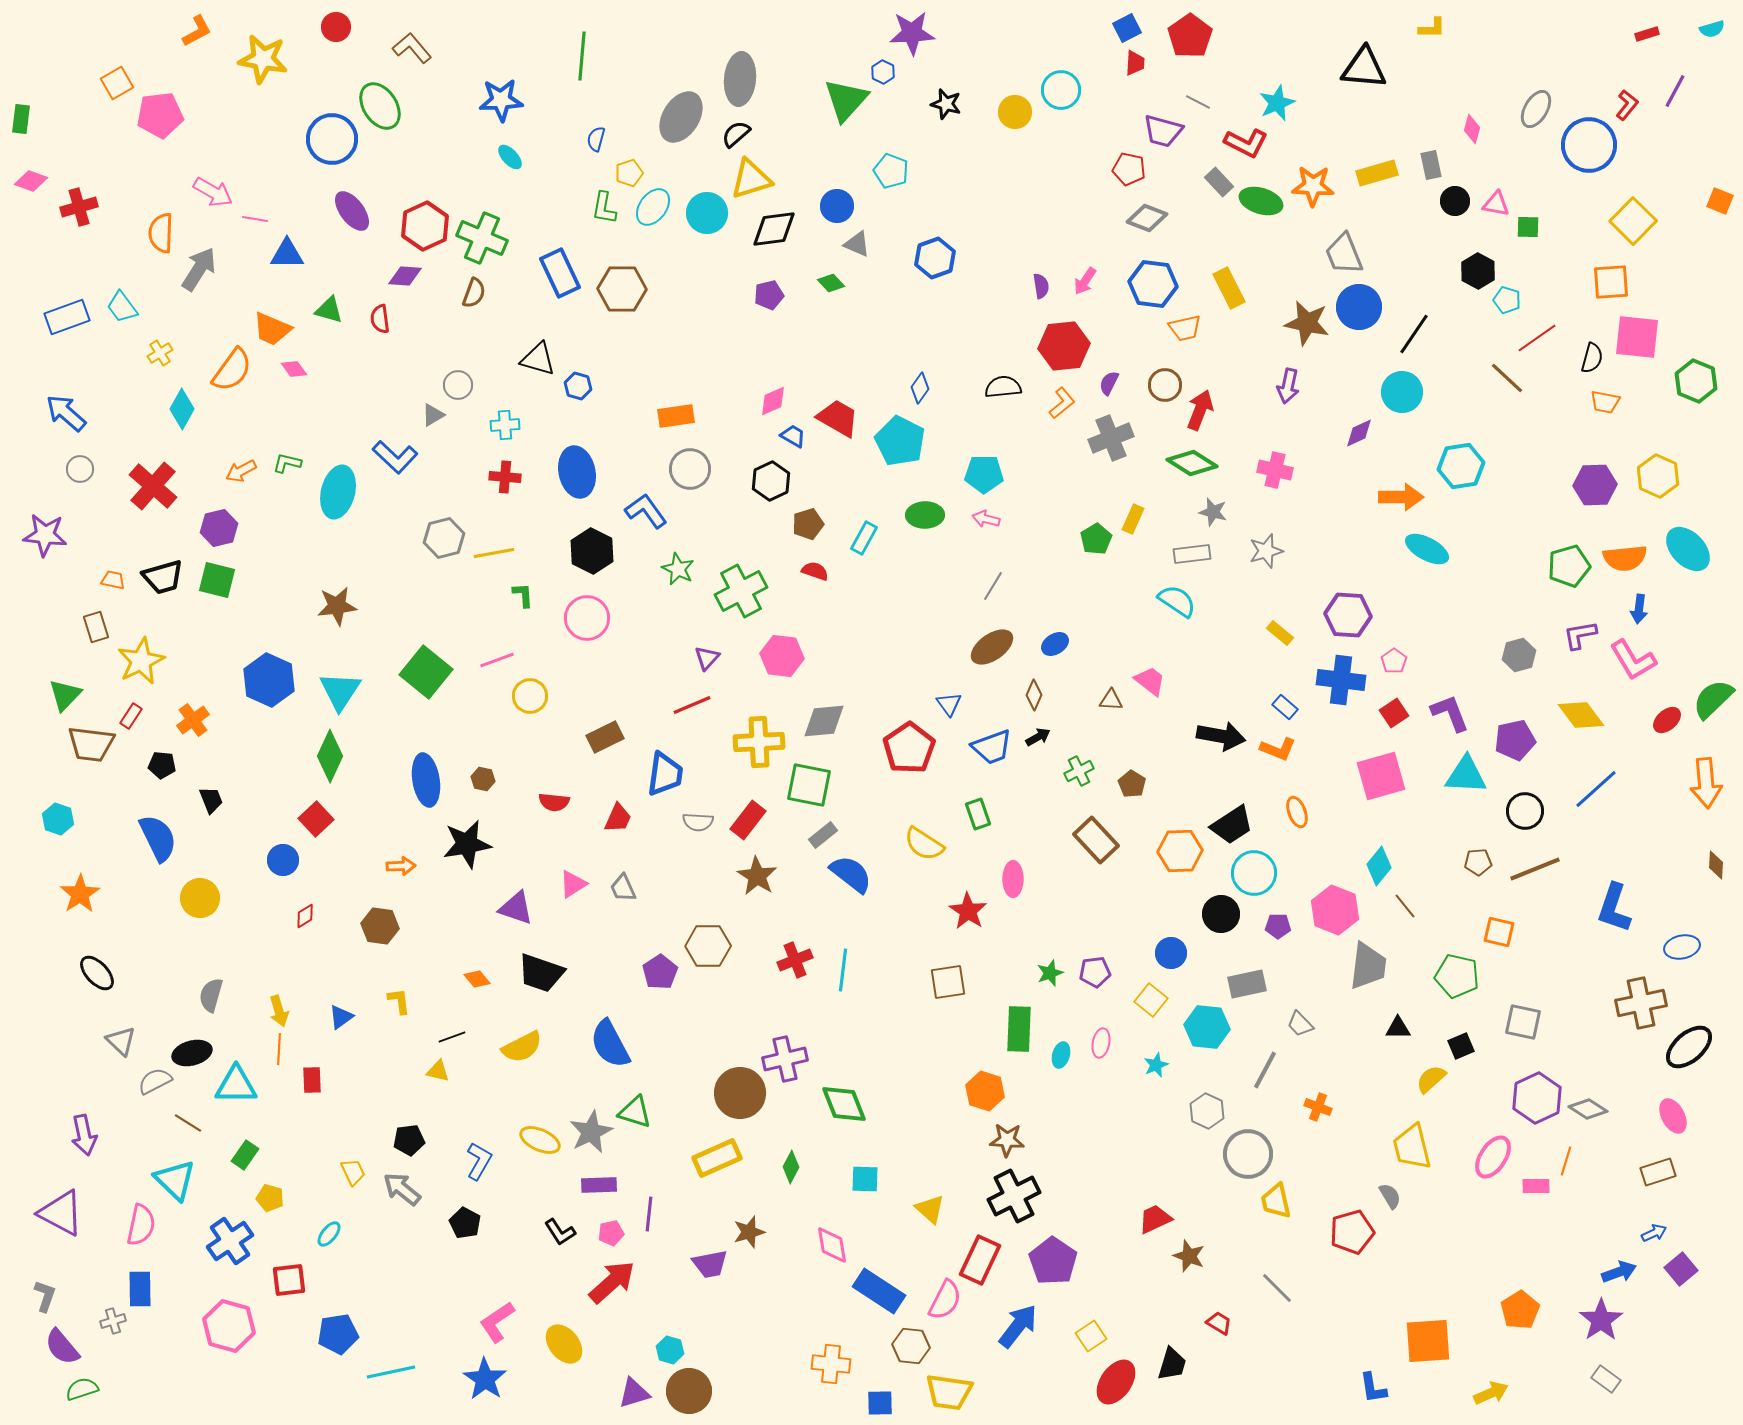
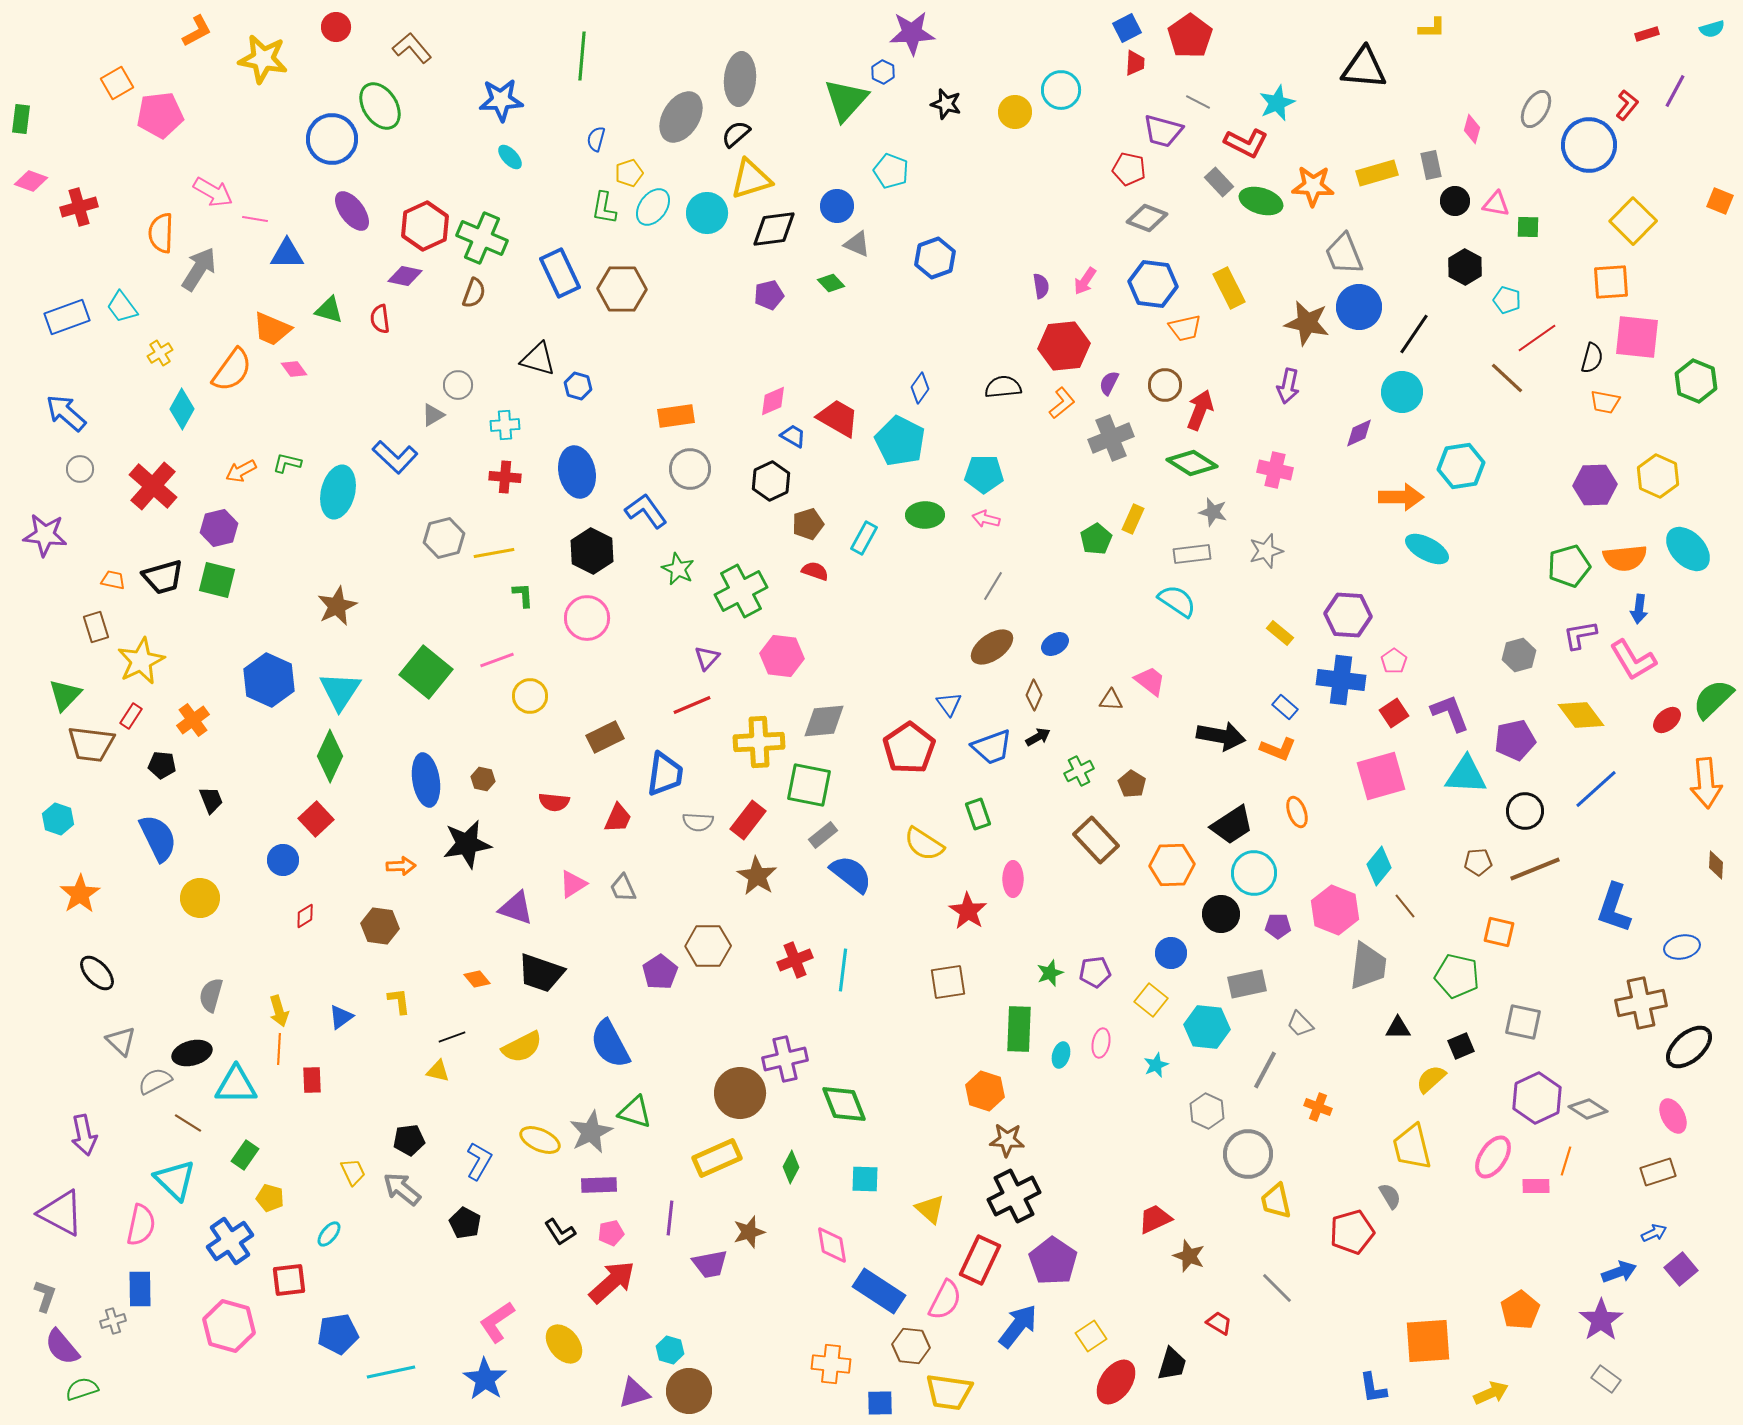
black hexagon at (1478, 271): moved 13 px left, 4 px up
purple diamond at (405, 276): rotated 8 degrees clockwise
brown star at (337, 606): rotated 18 degrees counterclockwise
orange hexagon at (1180, 851): moved 8 px left, 14 px down
purple line at (649, 1214): moved 21 px right, 4 px down
